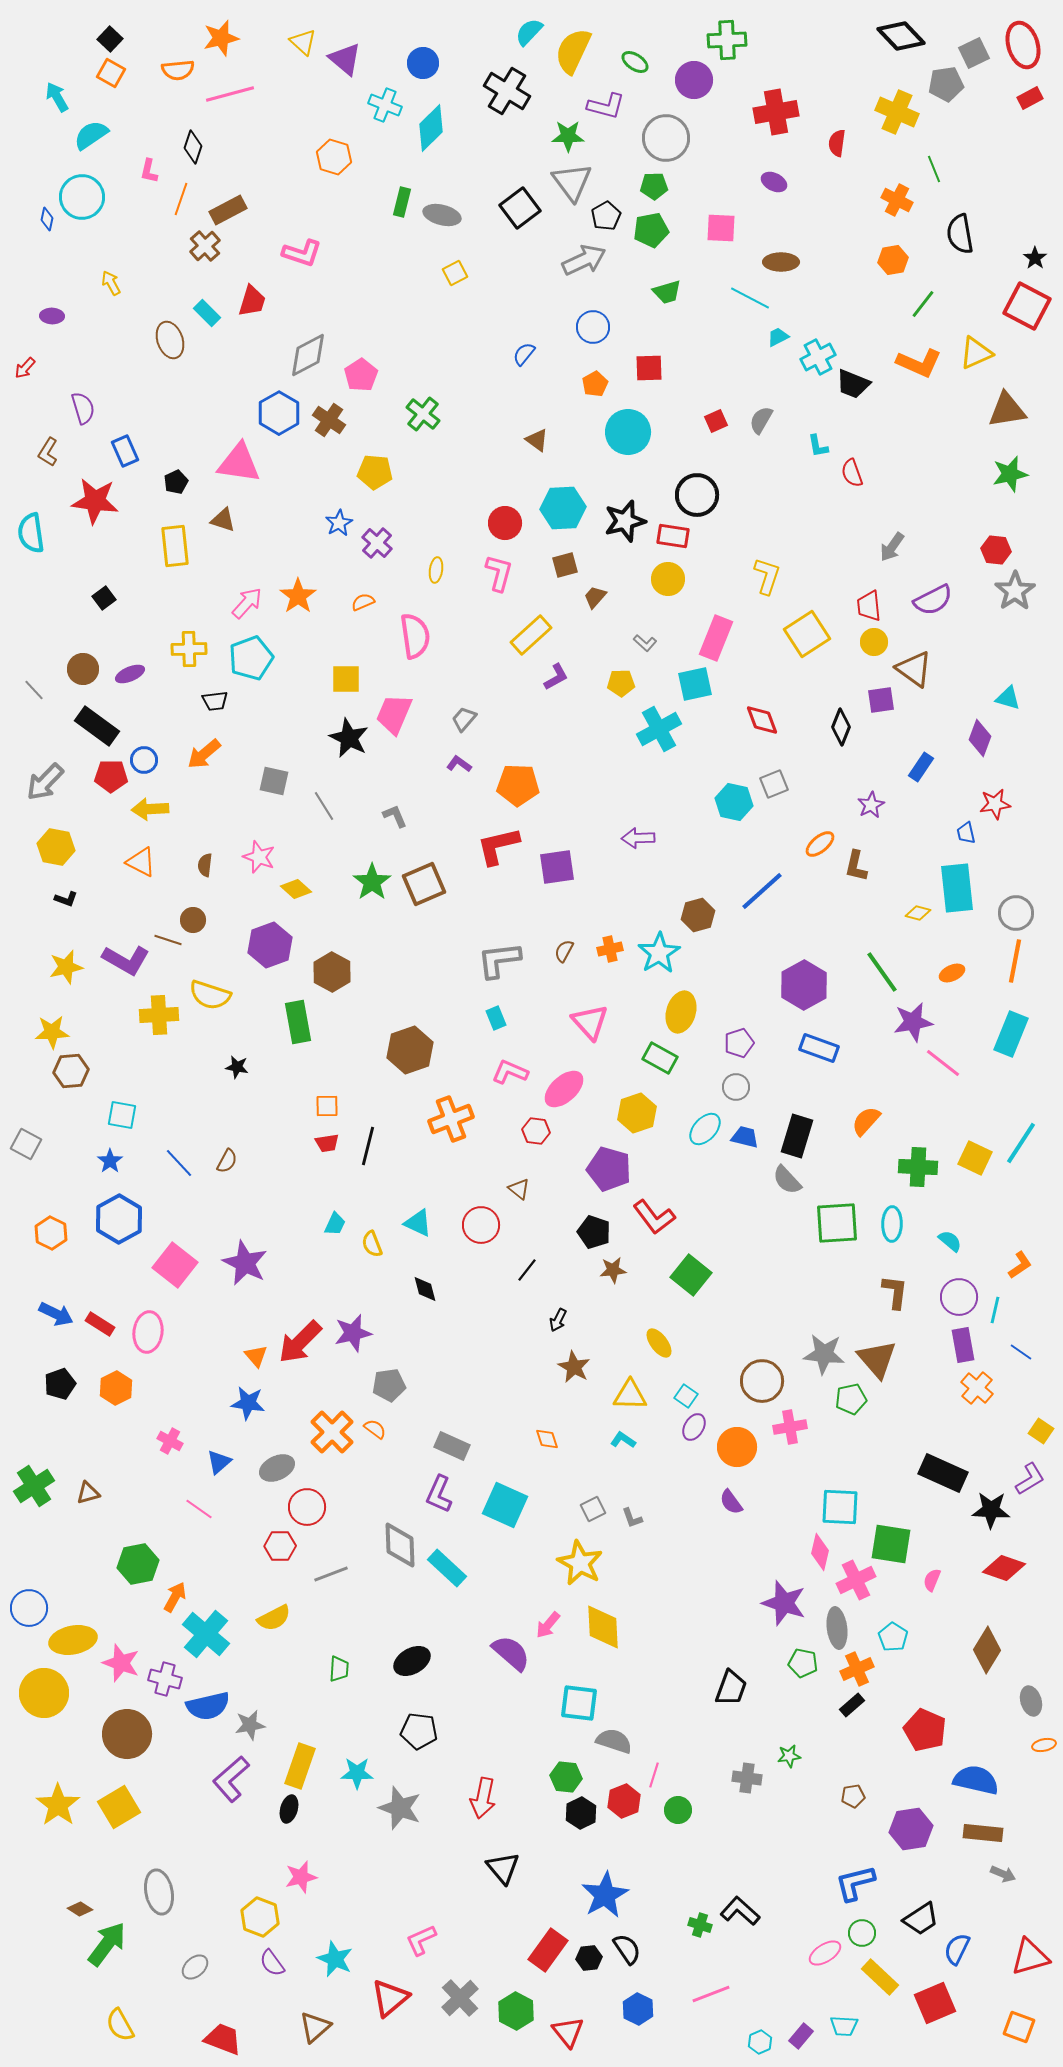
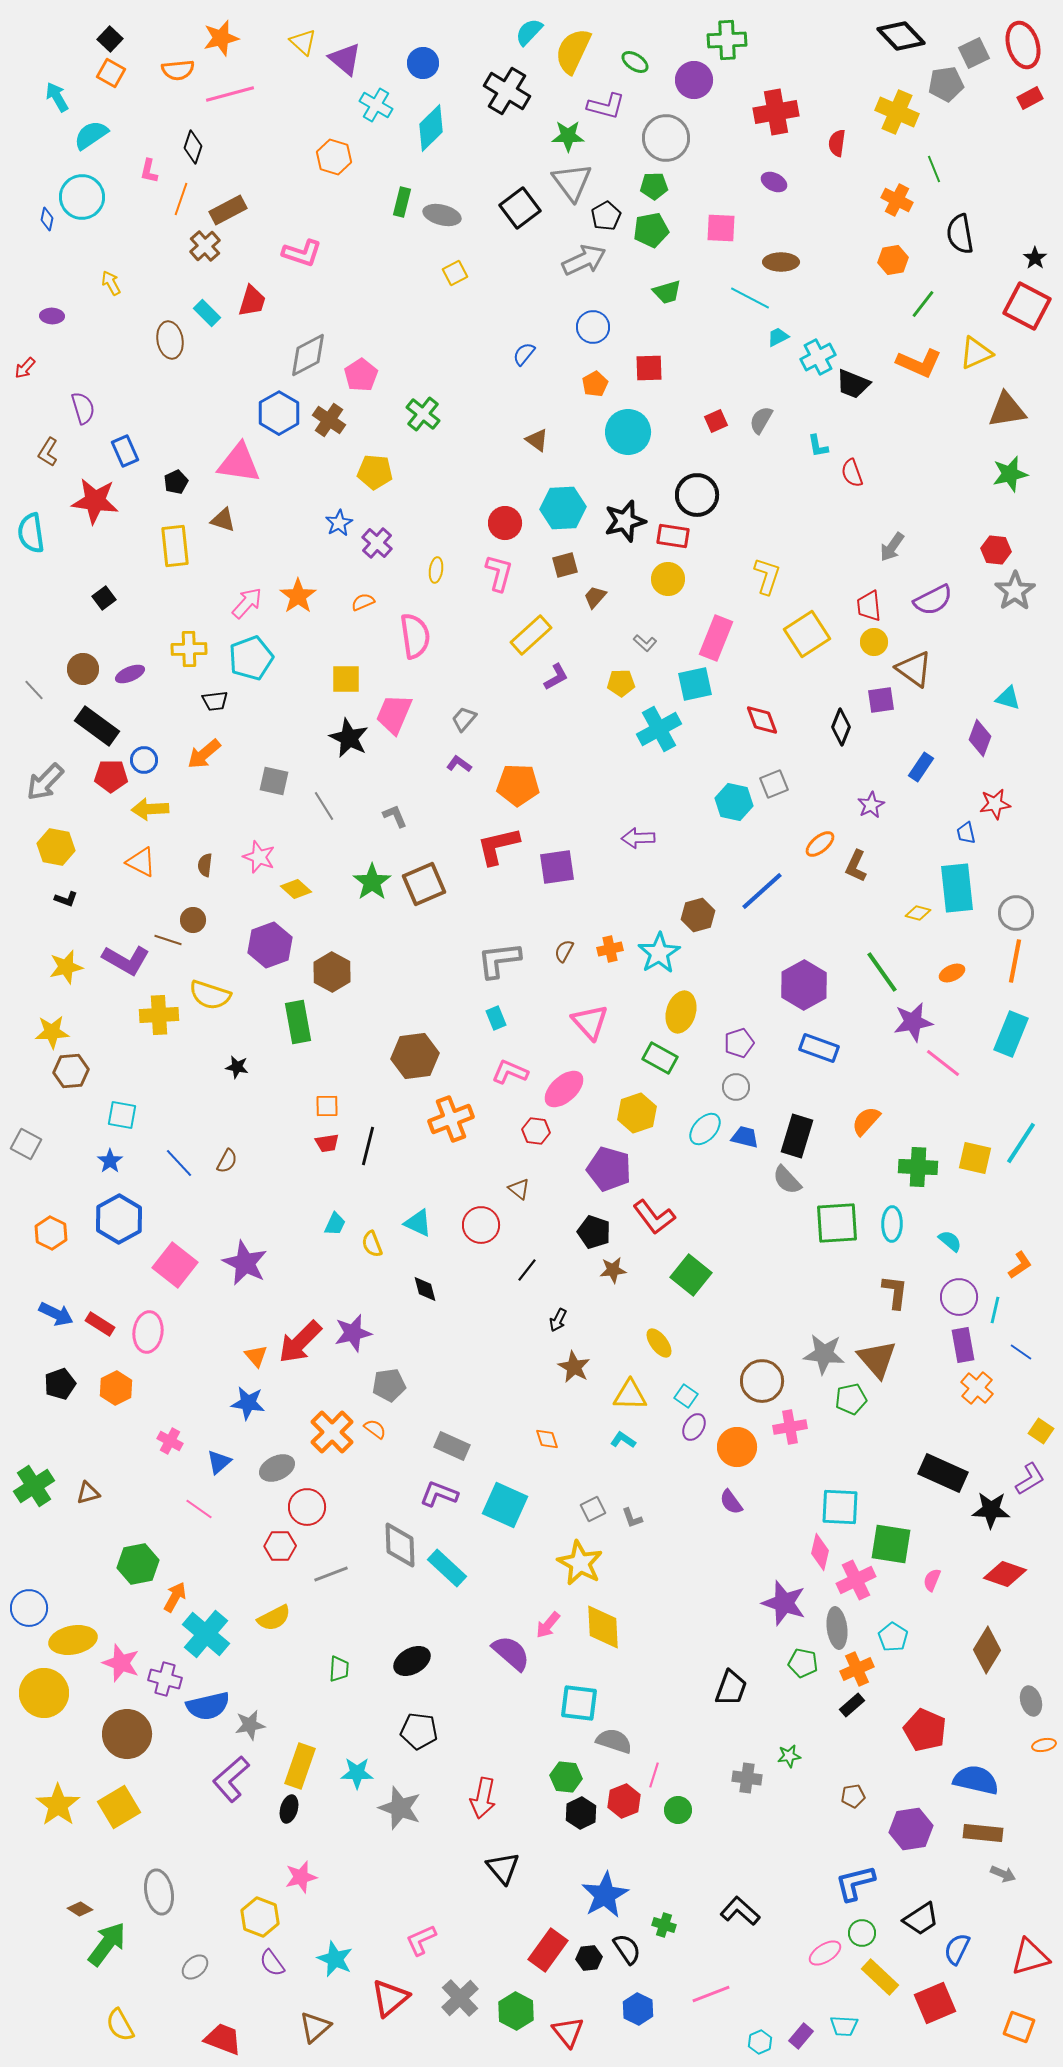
cyan cross at (385, 105): moved 9 px left; rotated 8 degrees clockwise
brown ellipse at (170, 340): rotated 9 degrees clockwise
brown L-shape at (856, 866): rotated 12 degrees clockwise
brown hexagon at (410, 1050): moved 5 px right, 6 px down; rotated 12 degrees clockwise
yellow square at (975, 1158): rotated 12 degrees counterclockwise
purple L-shape at (439, 1494): rotated 87 degrees clockwise
red diamond at (1004, 1568): moved 1 px right, 6 px down
green cross at (700, 1925): moved 36 px left
